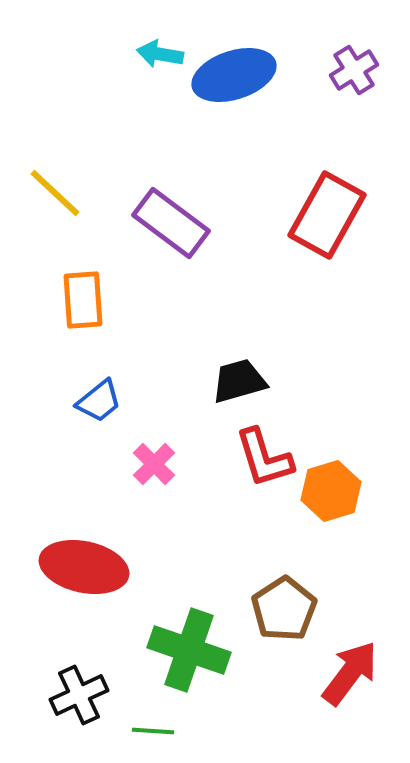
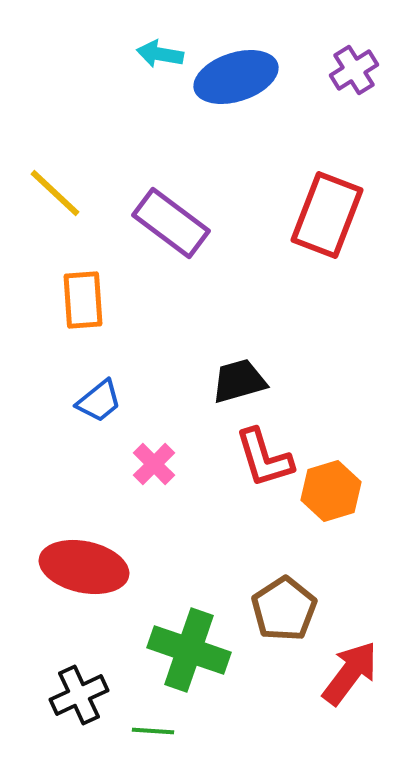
blue ellipse: moved 2 px right, 2 px down
red rectangle: rotated 8 degrees counterclockwise
